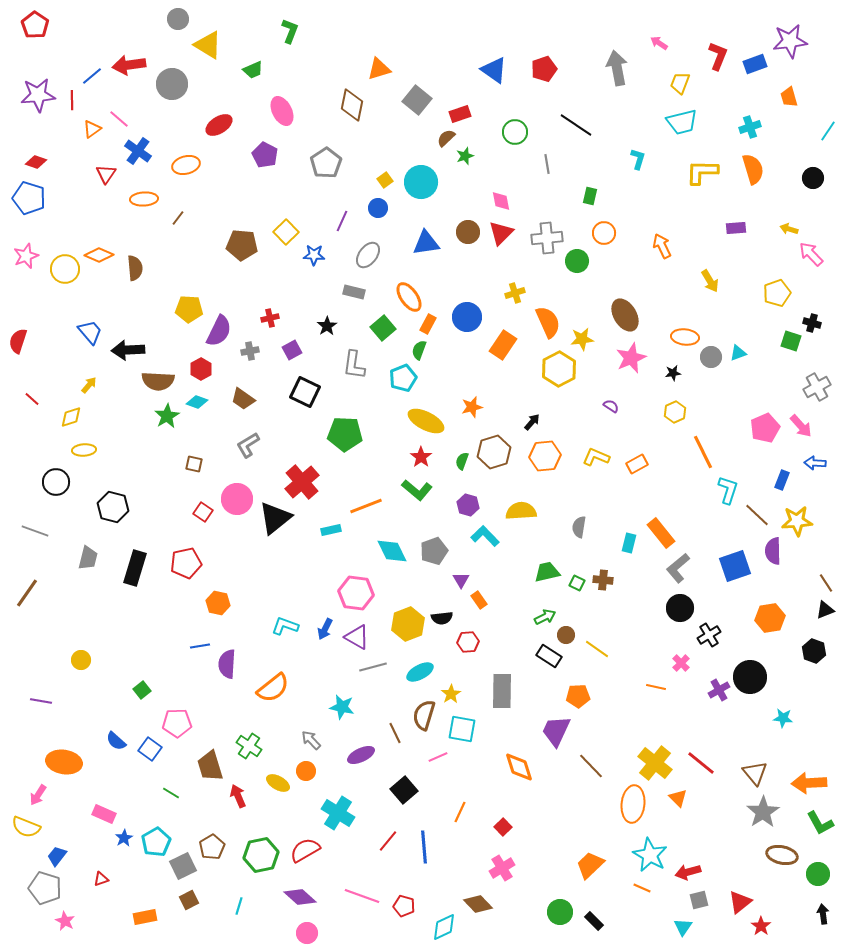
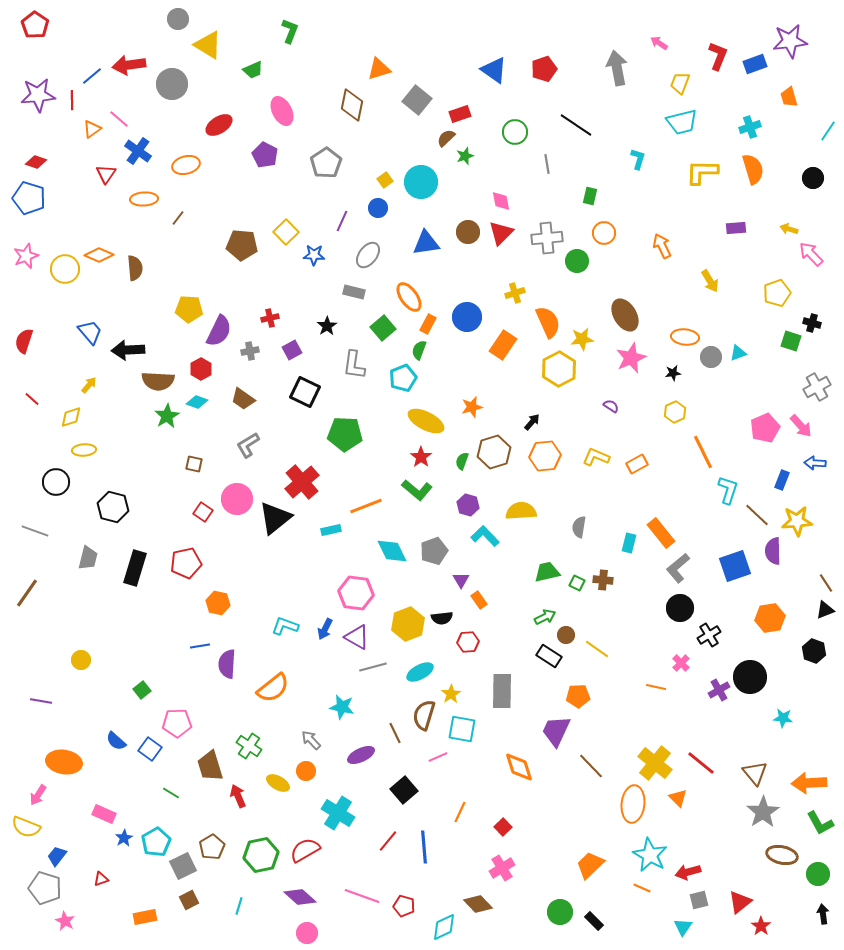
red semicircle at (18, 341): moved 6 px right
